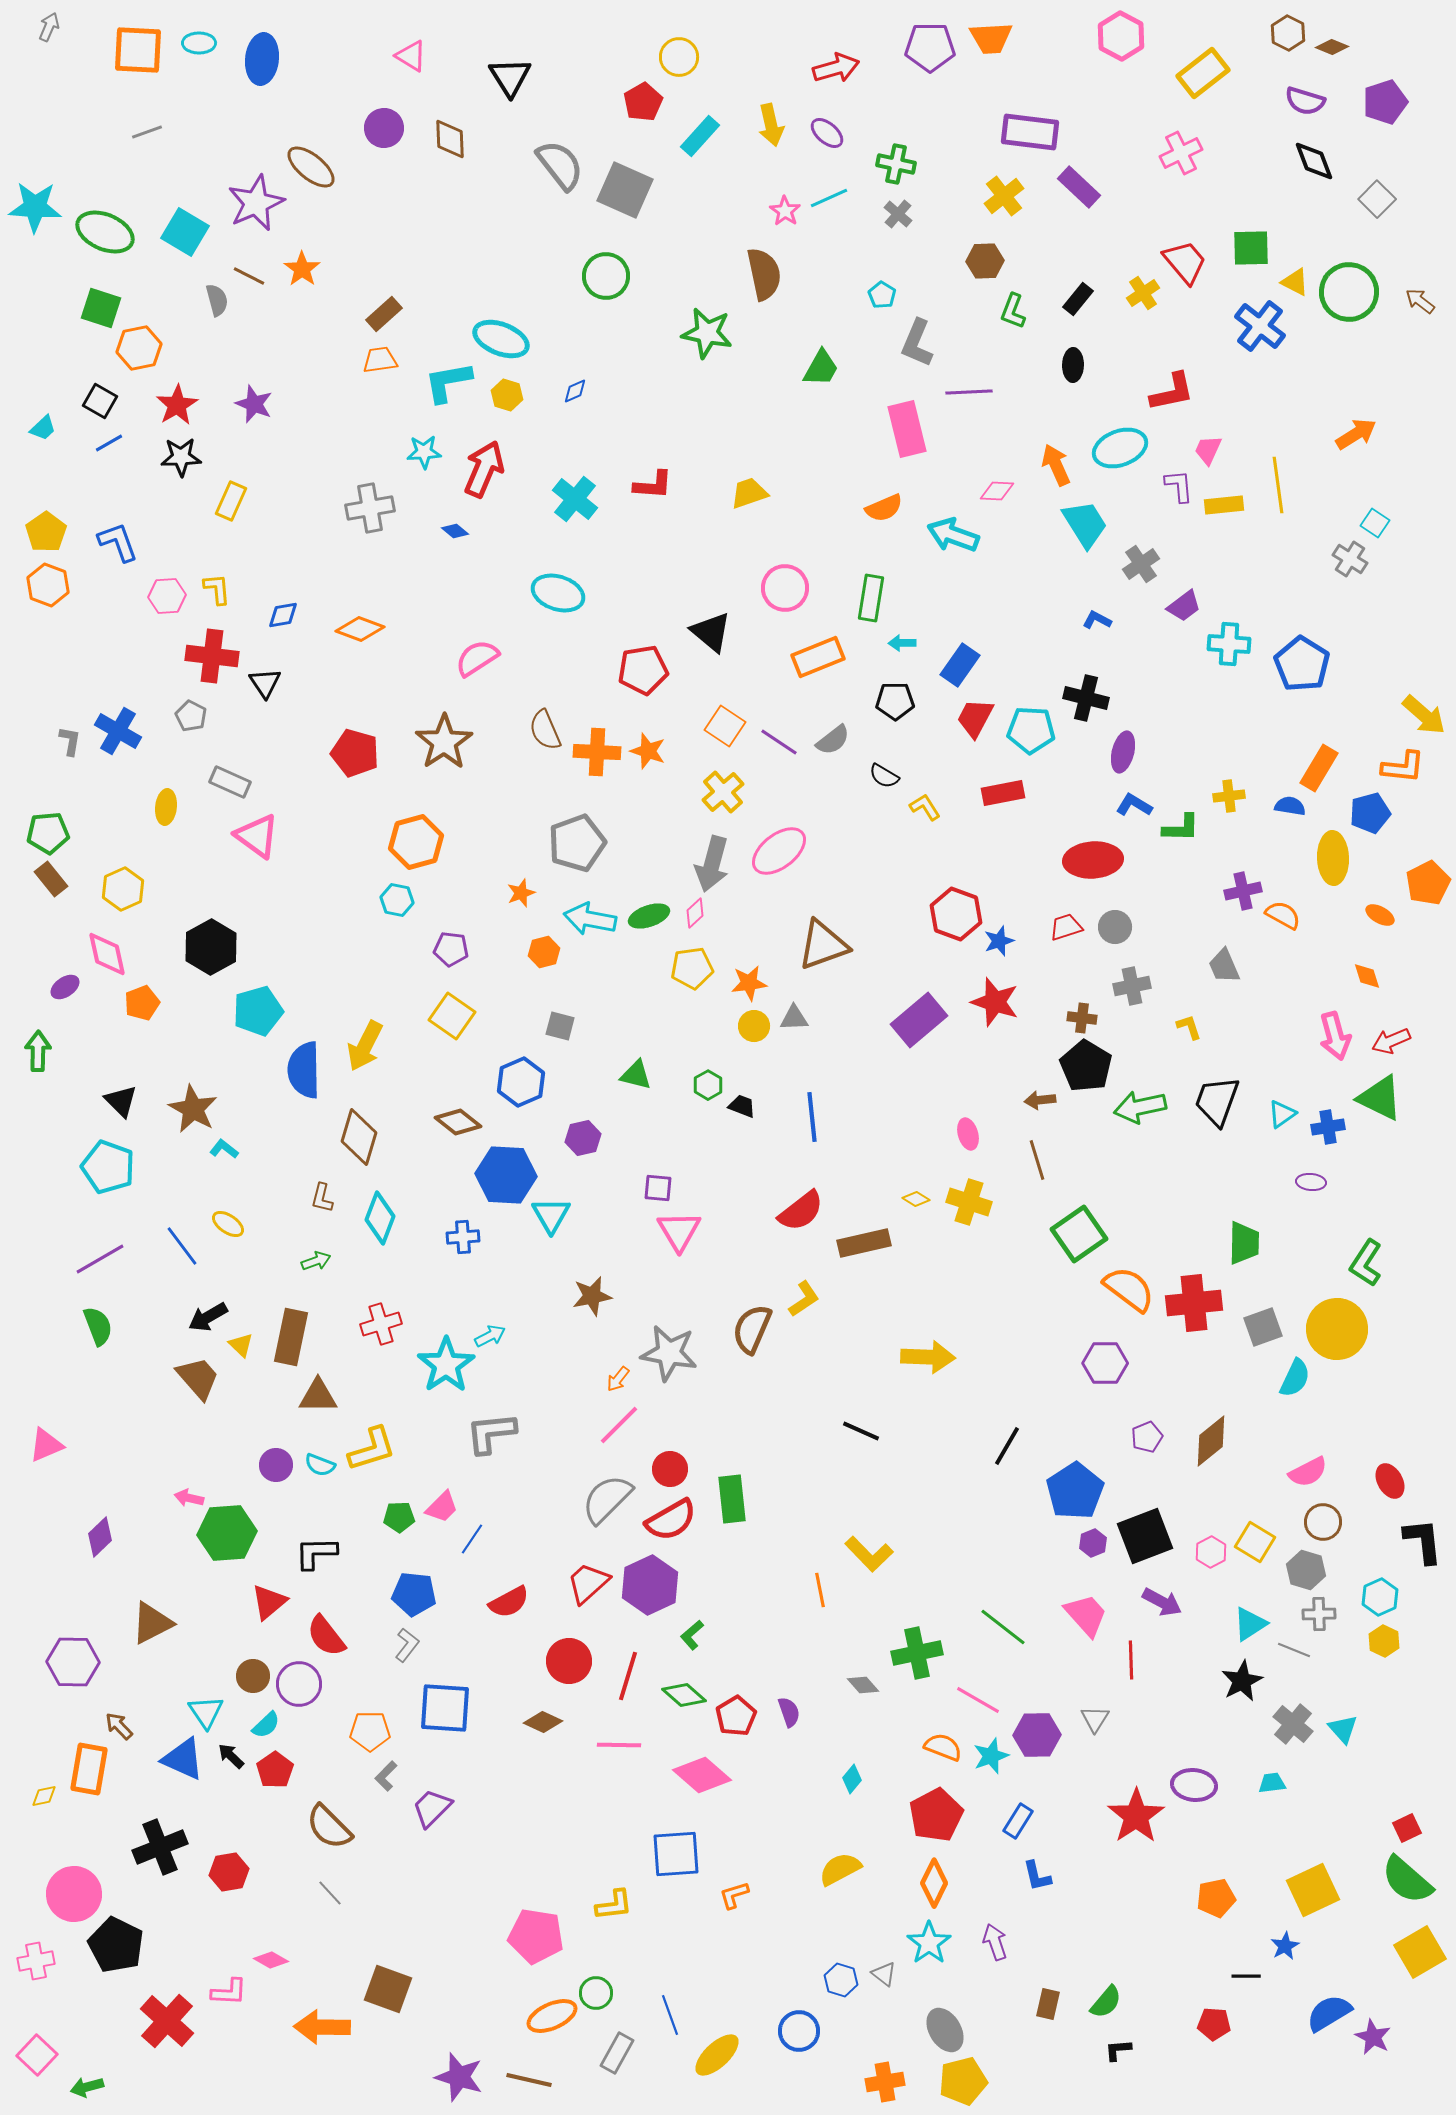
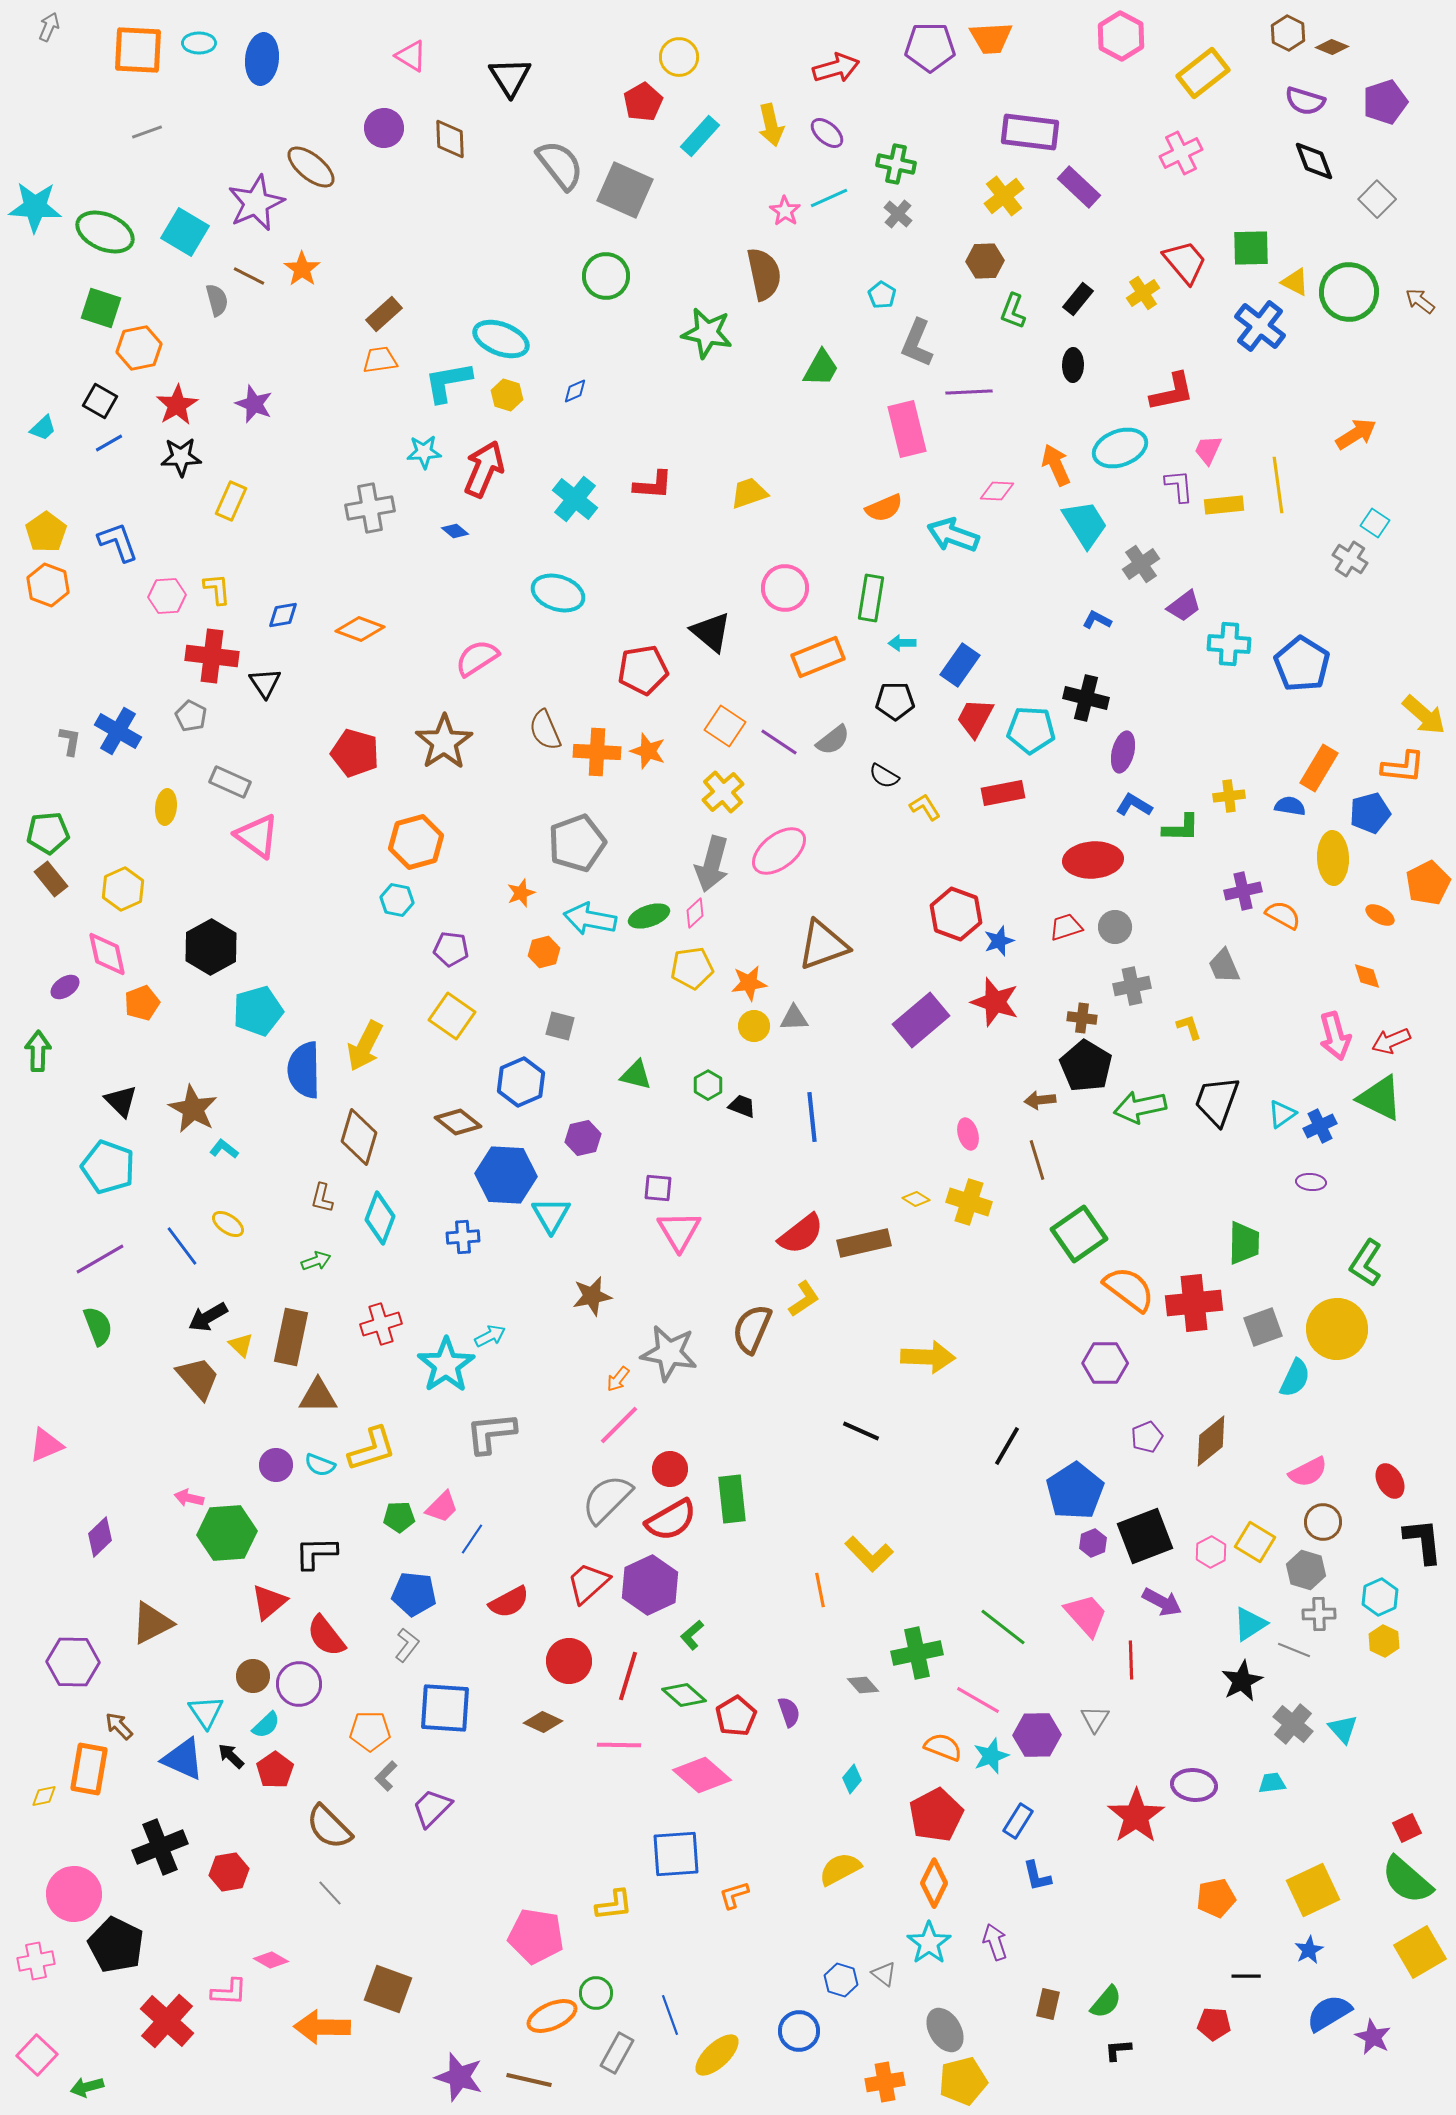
purple rectangle at (919, 1020): moved 2 px right
blue cross at (1328, 1127): moved 8 px left, 1 px up; rotated 16 degrees counterclockwise
red semicircle at (801, 1211): moved 23 px down
blue star at (1285, 1946): moved 24 px right, 4 px down
